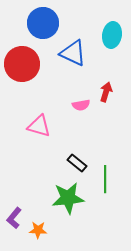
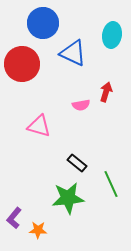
green line: moved 6 px right, 5 px down; rotated 24 degrees counterclockwise
